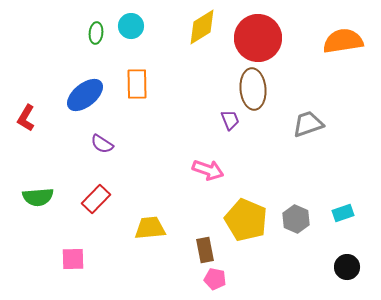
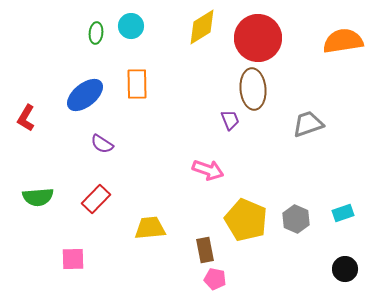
black circle: moved 2 px left, 2 px down
